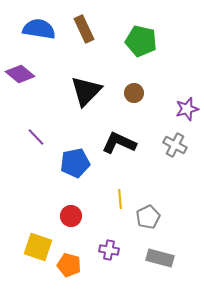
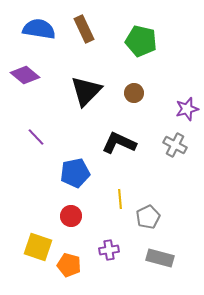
purple diamond: moved 5 px right, 1 px down
blue pentagon: moved 10 px down
purple cross: rotated 18 degrees counterclockwise
